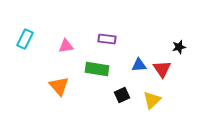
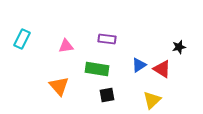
cyan rectangle: moved 3 px left
blue triangle: rotated 28 degrees counterclockwise
red triangle: rotated 24 degrees counterclockwise
black square: moved 15 px left; rotated 14 degrees clockwise
